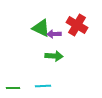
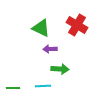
purple arrow: moved 4 px left, 15 px down
green arrow: moved 6 px right, 13 px down
